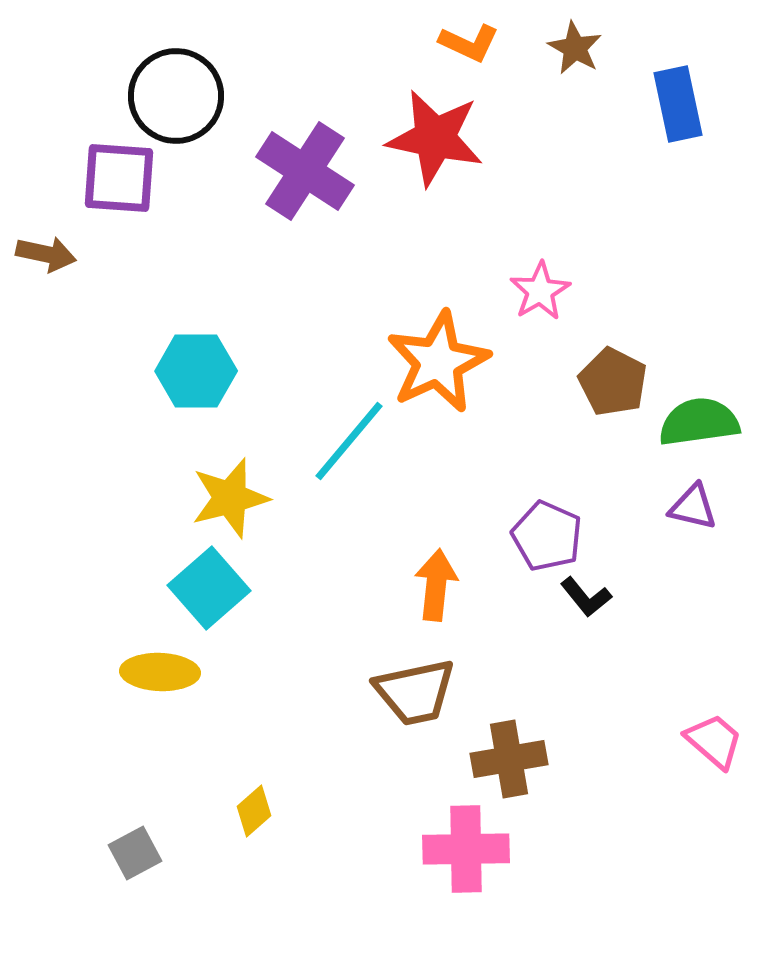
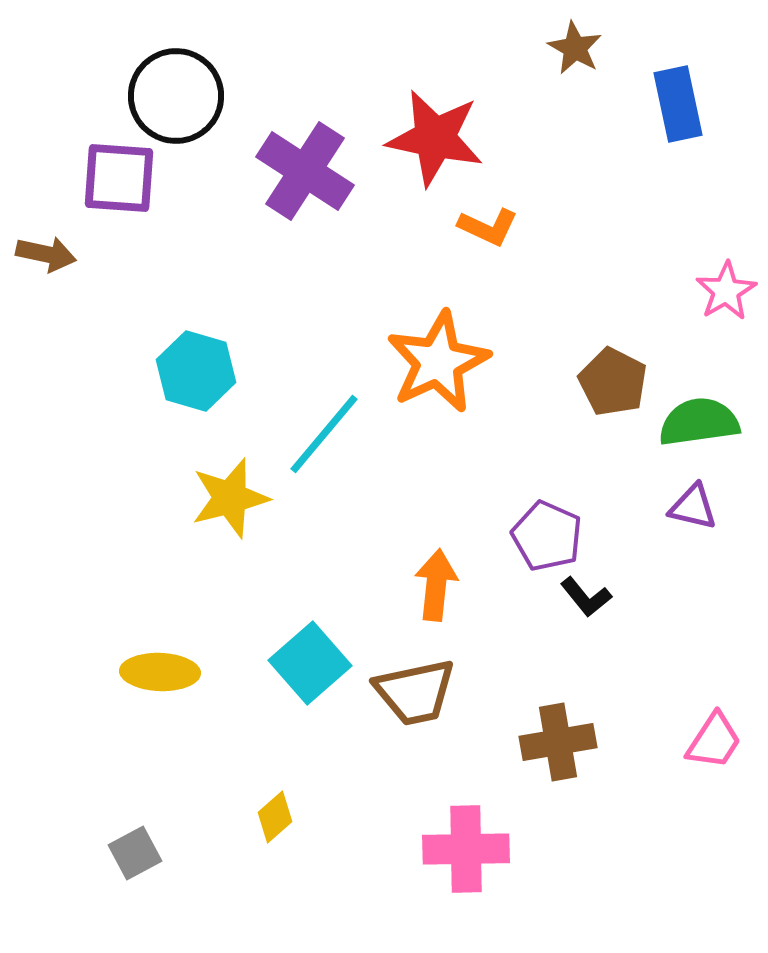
orange L-shape: moved 19 px right, 184 px down
pink star: moved 186 px right
cyan hexagon: rotated 16 degrees clockwise
cyan line: moved 25 px left, 7 px up
cyan square: moved 101 px right, 75 px down
pink trapezoid: rotated 82 degrees clockwise
brown cross: moved 49 px right, 17 px up
yellow diamond: moved 21 px right, 6 px down
